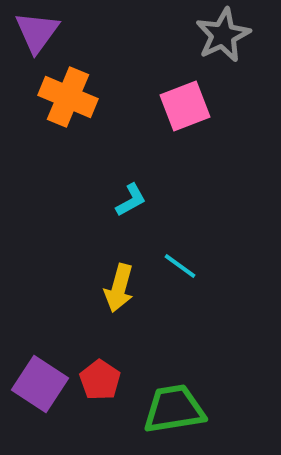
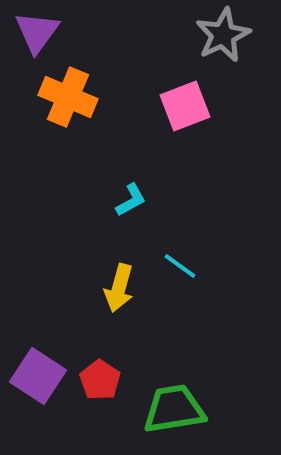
purple square: moved 2 px left, 8 px up
